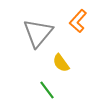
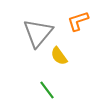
orange L-shape: rotated 30 degrees clockwise
yellow semicircle: moved 2 px left, 7 px up
